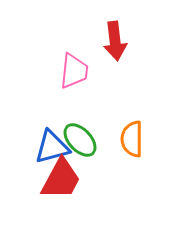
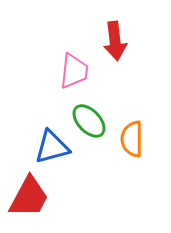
green ellipse: moved 9 px right, 19 px up
red trapezoid: moved 32 px left, 18 px down
